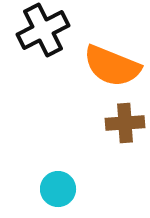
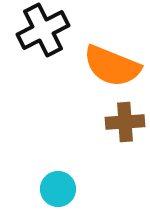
brown cross: moved 1 px up
